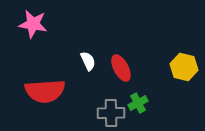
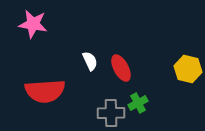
white semicircle: moved 2 px right
yellow hexagon: moved 4 px right, 2 px down
